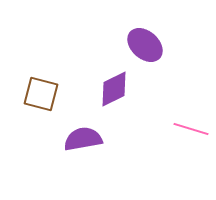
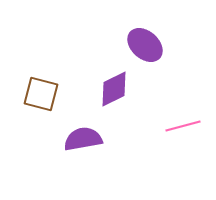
pink line: moved 8 px left, 3 px up; rotated 32 degrees counterclockwise
